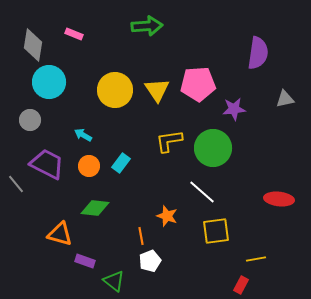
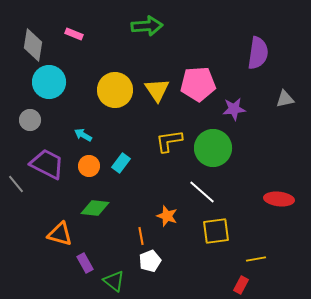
purple rectangle: moved 2 px down; rotated 42 degrees clockwise
